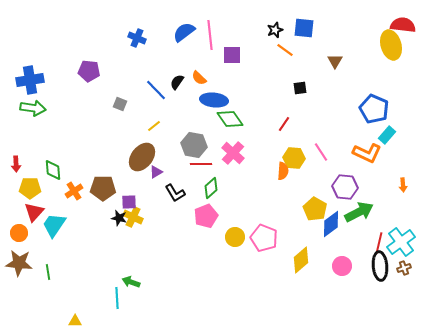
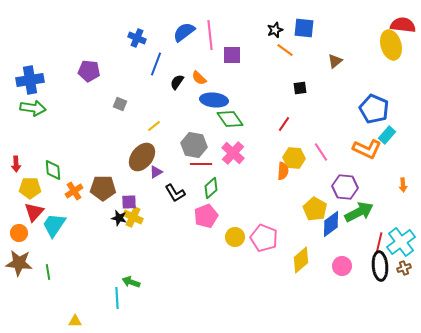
brown triangle at (335, 61): rotated 21 degrees clockwise
blue line at (156, 90): moved 26 px up; rotated 65 degrees clockwise
orange L-shape at (367, 153): moved 4 px up
